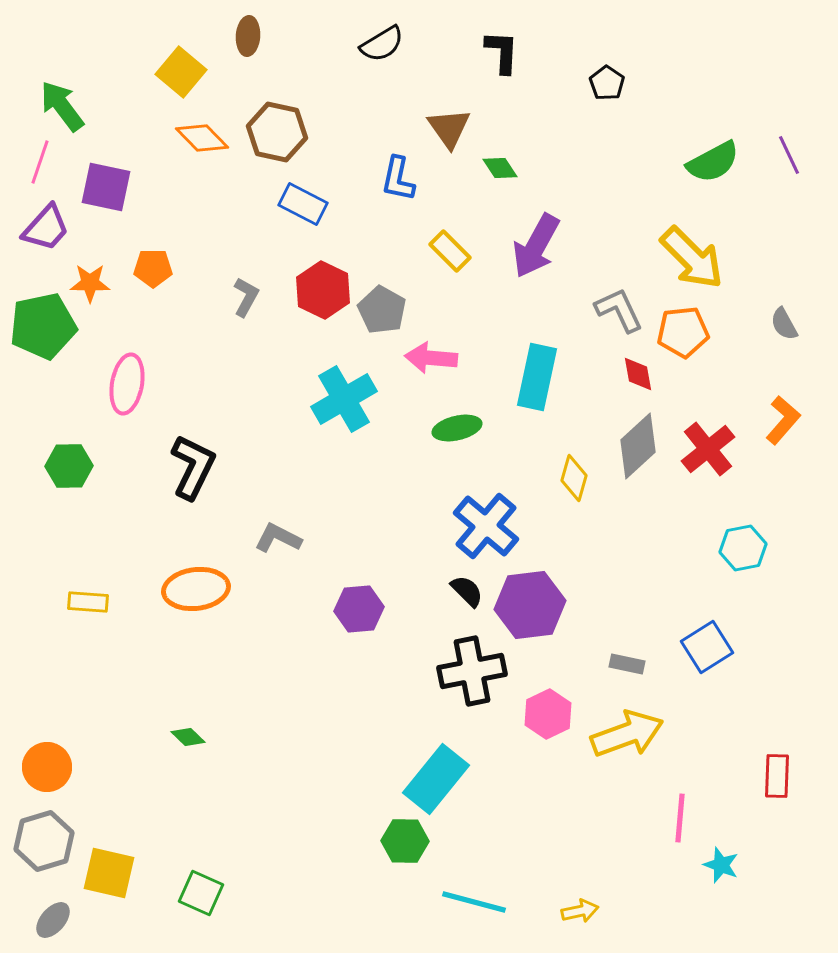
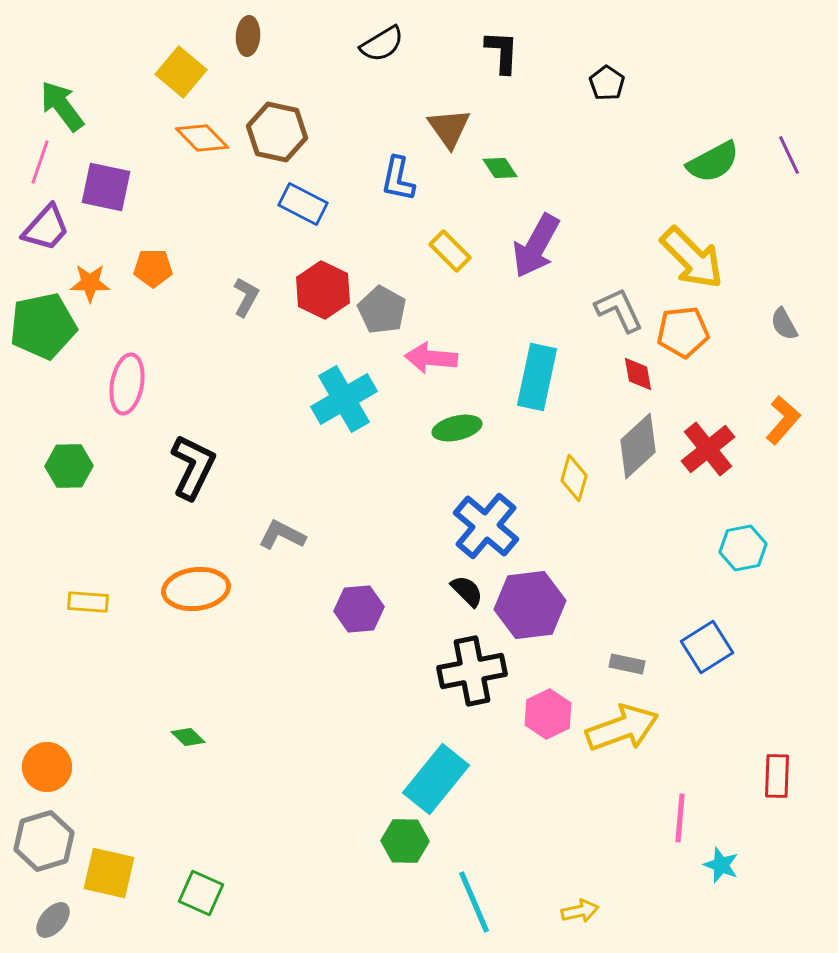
gray L-shape at (278, 538): moved 4 px right, 3 px up
yellow arrow at (627, 734): moved 5 px left, 6 px up
cyan line at (474, 902): rotated 52 degrees clockwise
